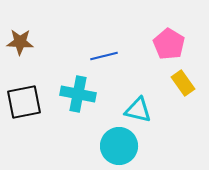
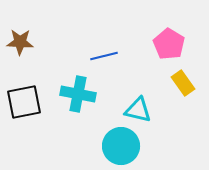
cyan circle: moved 2 px right
